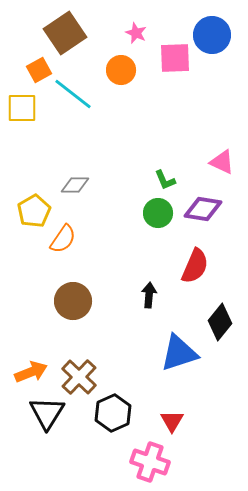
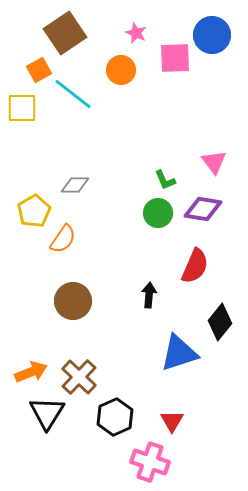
pink triangle: moved 8 px left; rotated 28 degrees clockwise
black hexagon: moved 2 px right, 4 px down
